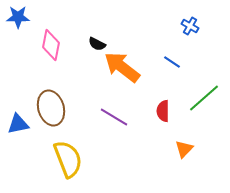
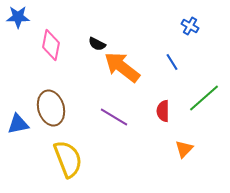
blue line: rotated 24 degrees clockwise
